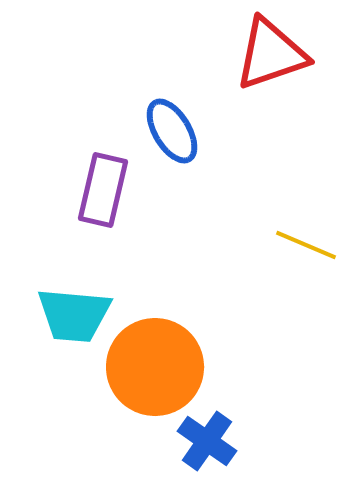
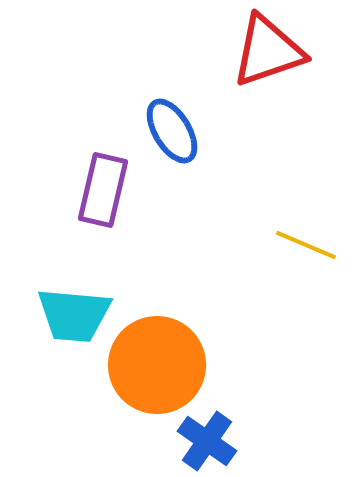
red triangle: moved 3 px left, 3 px up
orange circle: moved 2 px right, 2 px up
